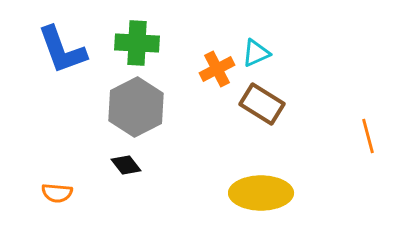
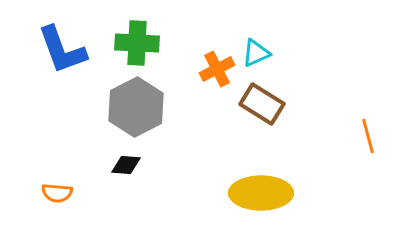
black diamond: rotated 48 degrees counterclockwise
